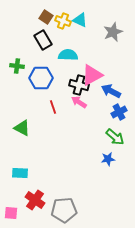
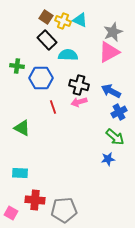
black rectangle: moved 4 px right; rotated 12 degrees counterclockwise
pink triangle: moved 17 px right, 23 px up
pink arrow: rotated 49 degrees counterclockwise
red cross: rotated 30 degrees counterclockwise
pink square: rotated 24 degrees clockwise
